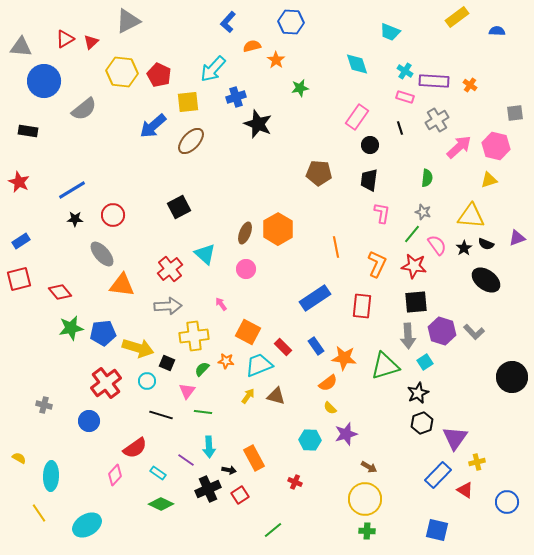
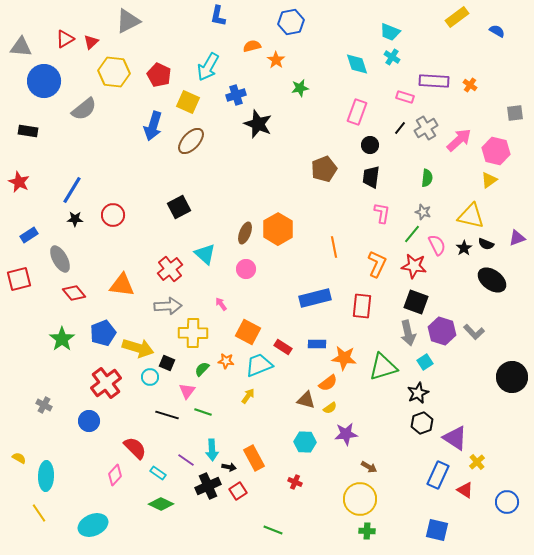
blue L-shape at (228, 22): moved 10 px left, 6 px up; rotated 30 degrees counterclockwise
blue hexagon at (291, 22): rotated 15 degrees counterclockwise
blue semicircle at (497, 31): rotated 28 degrees clockwise
cyan arrow at (213, 69): moved 5 px left, 2 px up; rotated 12 degrees counterclockwise
cyan cross at (405, 71): moved 13 px left, 14 px up
yellow hexagon at (122, 72): moved 8 px left
blue cross at (236, 97): moved 2 px up
yellow square at (188, 102): rotated 30 degrees clockwise
pink rectangle at (357, 117): moved 5 px up; rotated 15 degrees counterclockwise
gray cross at (437, 120): moved 11 px left, 8 px down
blue arrow at (153, 126): rotated 32 degrees counterclockwise
black line at (400, 128): rotated 56 degrees clockwise
pink hexagon at (496, 146): moved 5 px down
pink arrow at (459, 147): moved 7 px up
brown pentagon at (319, 173): moved 5 px right, 4 px up; rotated 25 degrees counterclockwise
black trapezoid at (369, 180): moved 2 px right, 3 px up
yellow triangle at (489, 180): rotated 18 degrees counterclockwise
blue line at (72, 190): rotated 28 degrees counterclockwise
yellow triangle at (471, 216): rotated 8 degrees clockwise
blue rectangle at (21, 241): moved 8 px right, 6 px up
pink semicircle at (437, 245): rotated 10 degrees clockwise
orange line at (336, 247): moved 2 px left
gray ellipse at (102, 254): moved 42 px left, 5 px down; rotated 12 degrees clockwise
black ellipse at (486, 280): moved 6 px right
red diamond at (60, 292): moved 14 px right, 1 px down
blue rectangle at (315, 298): rotated 20 degrees clockwise
black square at (416, 302): rotated 25 degrees clockwise
green star at (71, 328): moved 9 px left, 11 px down; rotated 25 degrees counterclockwise
blue pentagon at (103, 333): rotated 15 degrees counterclockwise
yellow cross at (194, 336): moved 1 px left, 3 px up; rotated 8 degrees clockwise
gray arrow at (408, 336): moved 3 px up; rotated 10 degrees counterclockwise
blue rectangle at (316, 346): moved 1 px right, 2 px up; rotated 54 degrees counterclockwise
red rectangle at (283, 347): rotated 12 degrees counterclockwise
green triangle at (385, 366): moved 2 px left, 1 px down
cyan circle at (147, 381): moved 3 px right, 4 px up
brown triangle at (276, 396): moved 30 px right, 4 px down
gray cross at (44, 405): rotated 14 degrees clockwise
yellow semicircle at (330, 408): rotated 80 degrees counterclockwise
green line at (203, 412): rotated 12 degrees clockwise
black line at (161, 415): moved 6 px right
purple star at (346, 434): rotated 10 degrees clockwise
purple triangle at (455, 438): rotated 32 degrees counterclockwise
cyan hexagon at (310, 440): moved 5 px left, 2 px down
cyan arrow at (209, 447): moved 3 px right, 3 px down
red semicircle at (135, 448): rotated 100 degrees counterclockwise
yellow cross at (477, 462): rotated 28 degrees counterclockwise
black arrow at (229, 470): moved 3 px up
blue rectangle at (438, 475): rotated 20 degrees counterclockwise
cyan ellipse at (51, 476): moved 5 px left
black cross at (208, 489): moved 3 px up
red square at (240, 495): moved 2 px left, 4 px up
yellow circle at (365, 499): moved 5 px left
cyan ellipse at (87, 525): moved 6 px right; rotated 8 degrees clockwise
green line at (273, 530): rotated 60 degrees clockwise
